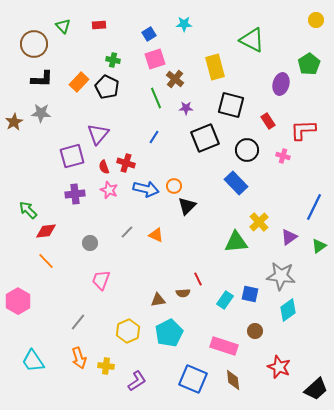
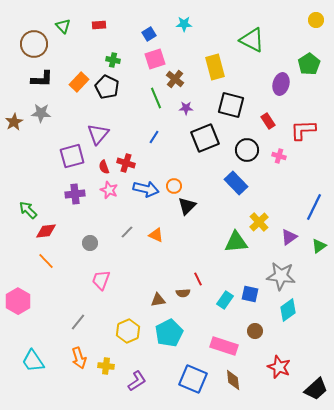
pink cross at (283, 156): moved 4 px left
